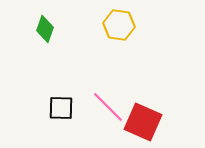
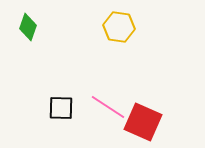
yellow hexagon: moved 2 px down
green diamond: moved 17 px left, 2 px up
pink line: rotated 12 degrees counterclockwise
